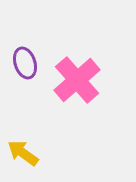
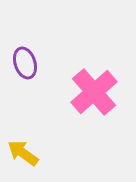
pink cross: moved 17 px right, 12 px down
